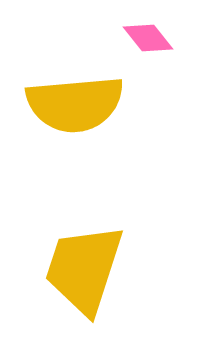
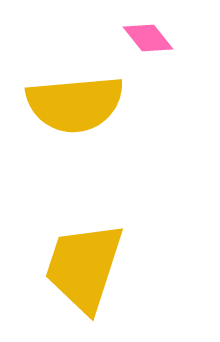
yellow trapezoid: moved 2 px up
